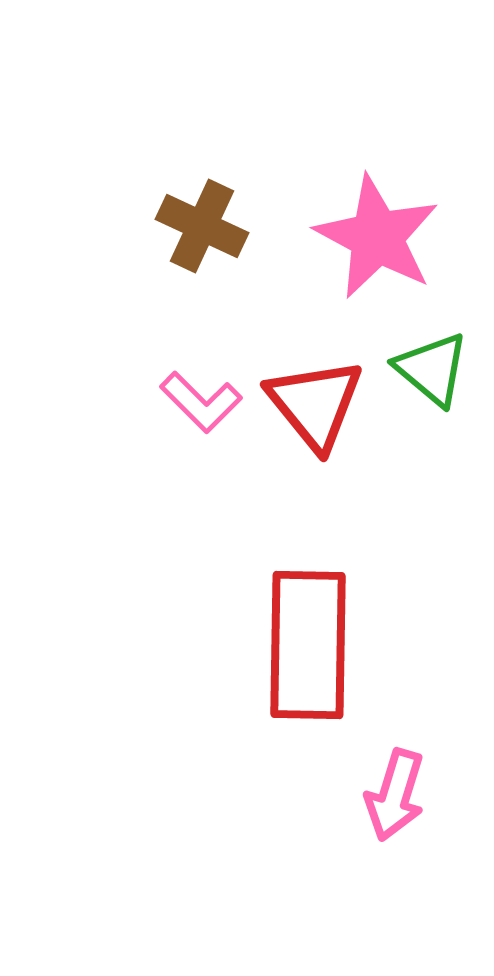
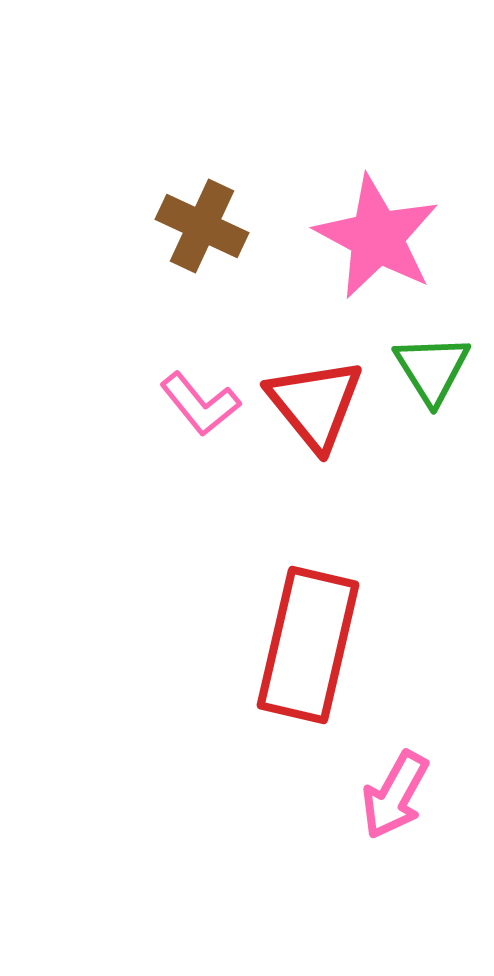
green triangle: rotated 18 degrees clockwise
pink L-shape: moved 1 px left, 2 px down; rotated 6 degrees clockwise
red rectangle: rotated 12 degrees clockwise
pink arrow: rotated 12 degrees clockwise
